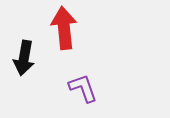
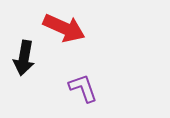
red arrow: rotated 120 degrees clockwise
